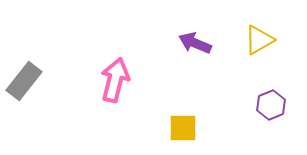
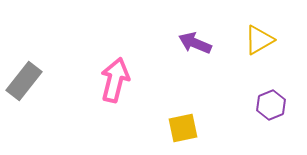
yellow square: rotated 12 degrees counterclockwise
